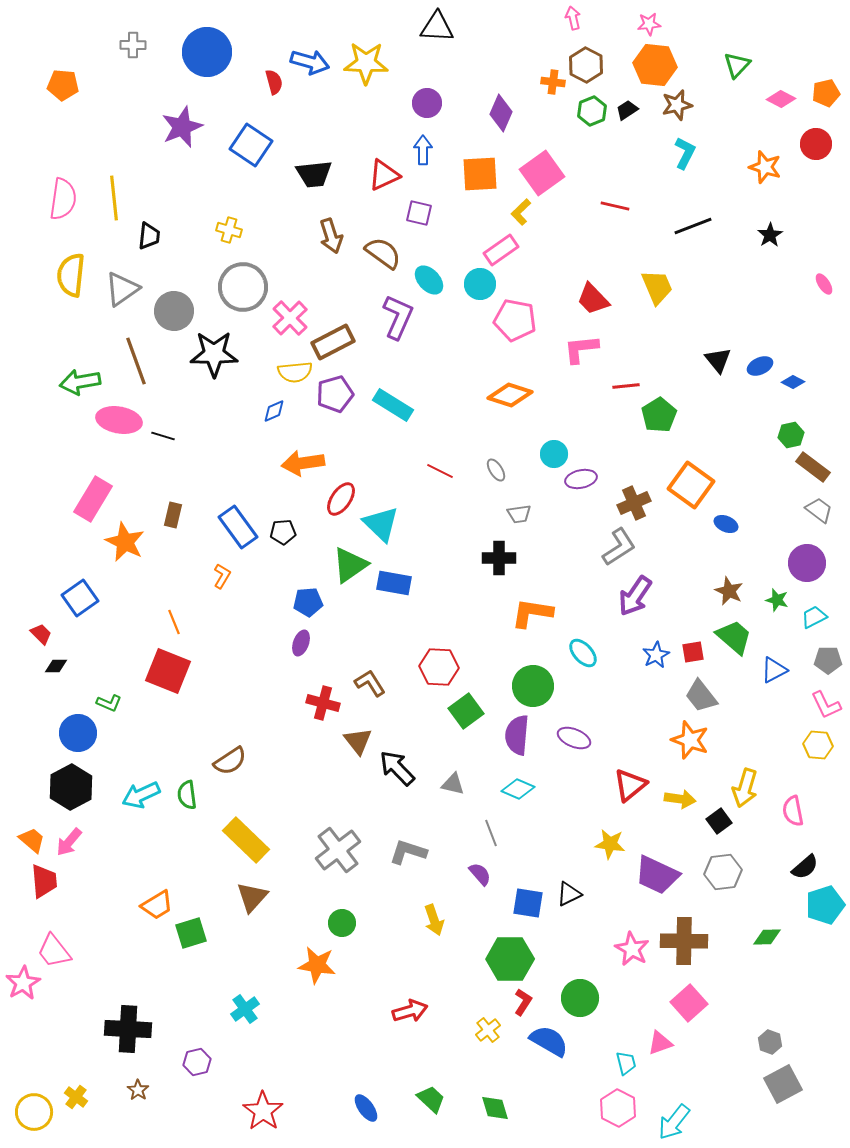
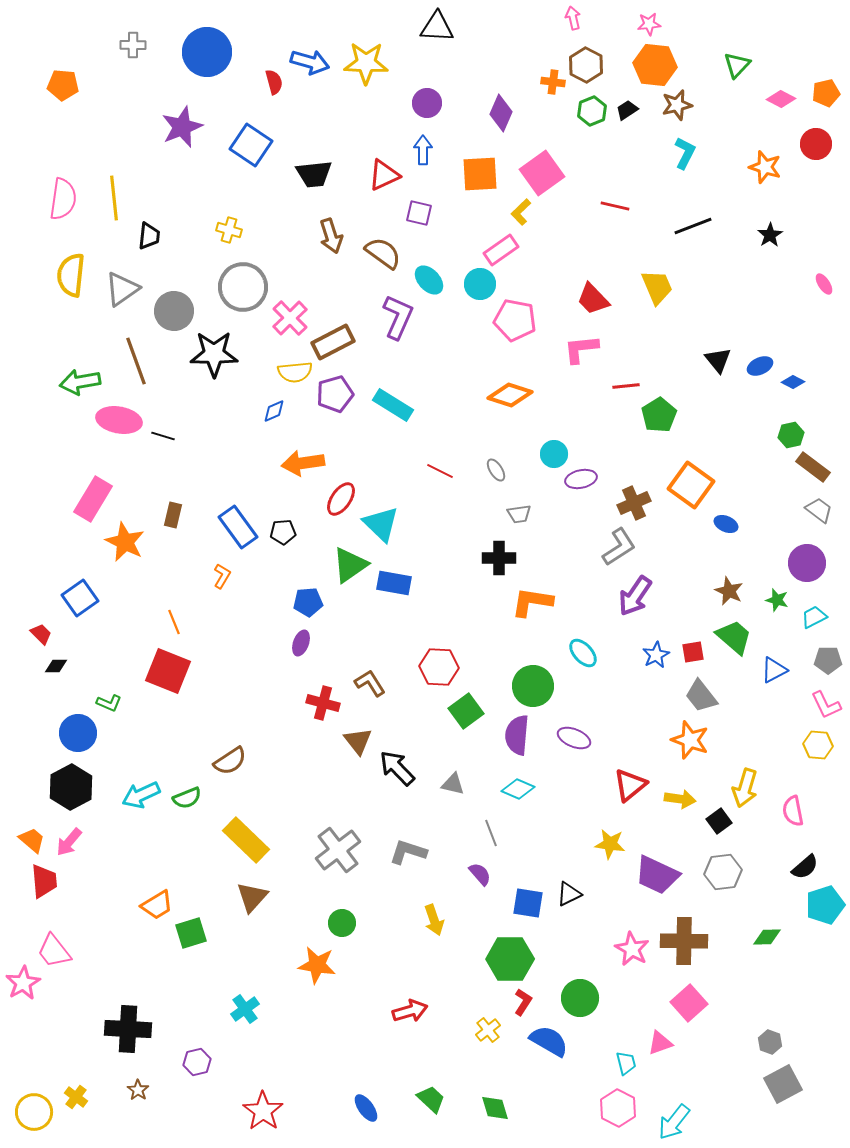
orange L-shape at (532, 613): moved 11 px up
green semicircle at (187, 795): moved 3 px down; rotated 104 degrees counterclockwise
